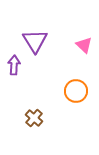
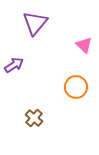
purple triangle: moved 18 px up; rotated 12 degrees clockwise
purple arrow: rotated 54 degrees clockwise
orange circle: moved 4 px up
